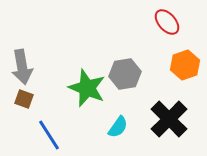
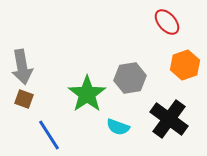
gray hexagon: moved 5 px right, 4 px down
green star: moved 6 px down; rotated 15 degrees clockwise
black cross: rotated 9 degrees counterclockwise
cyan semicircle: rotated 75 degrees clockwise
